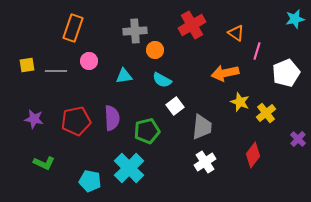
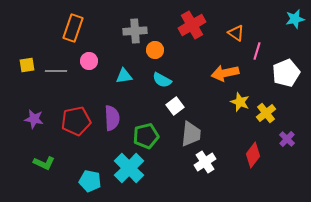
gray trapezoid: moved 11 px left, 7 px down
green pentagon: moved 1 px left, 5 px down
purple cross: moved 11 px left
